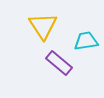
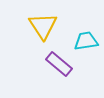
purple rectangle: moved 1 px down
